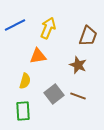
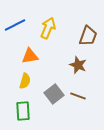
orange triangle: moved 8 px left
